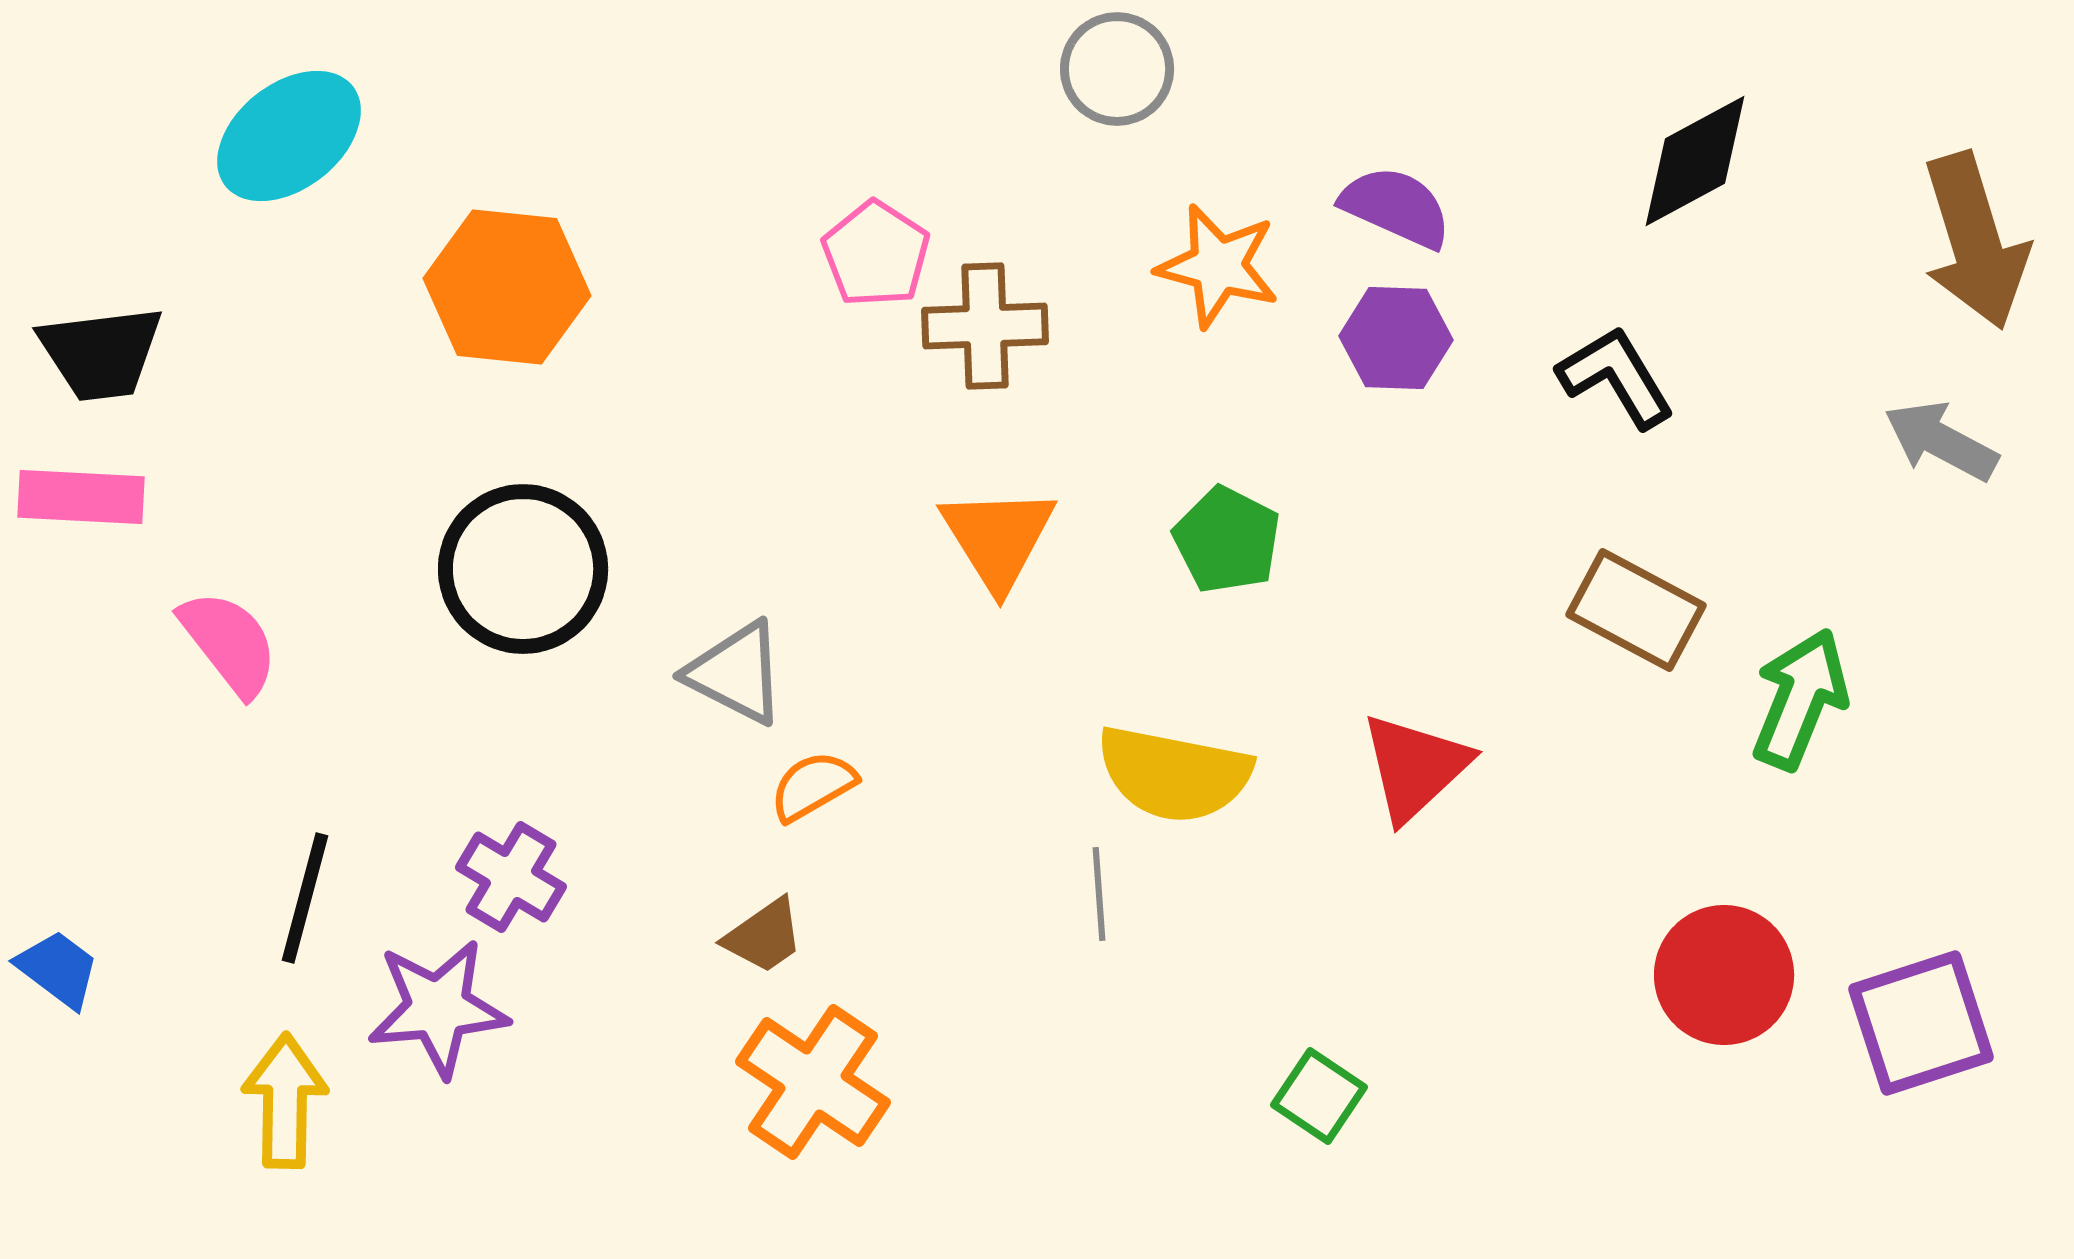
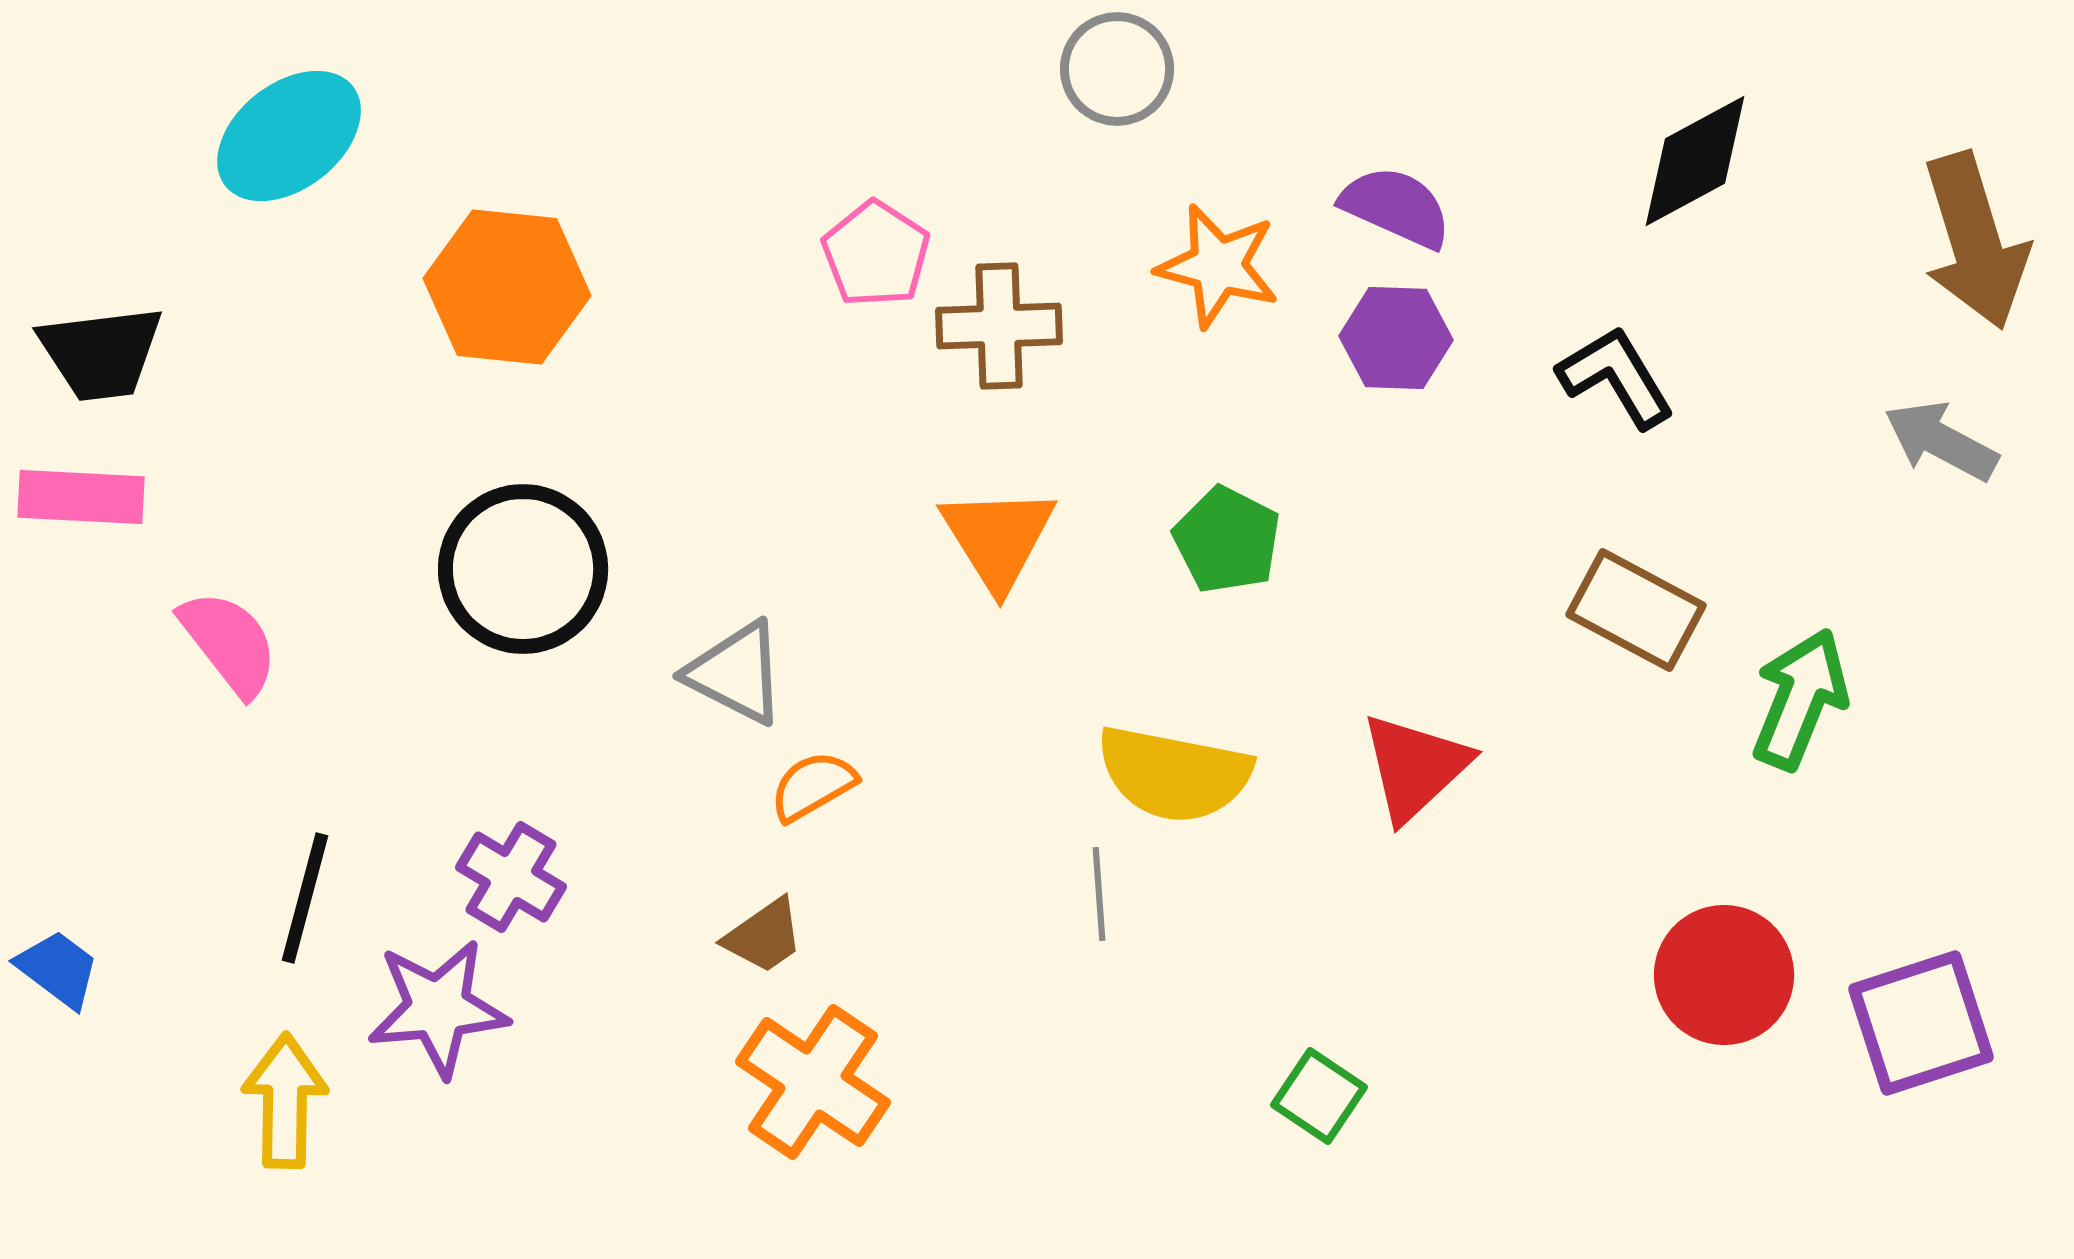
brown cross: moved 14 px right
